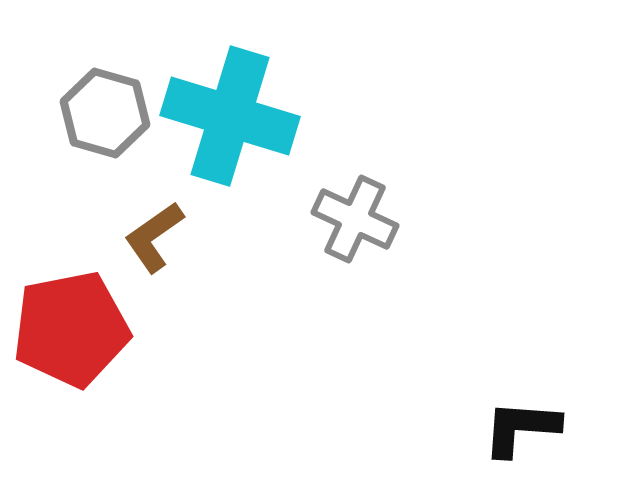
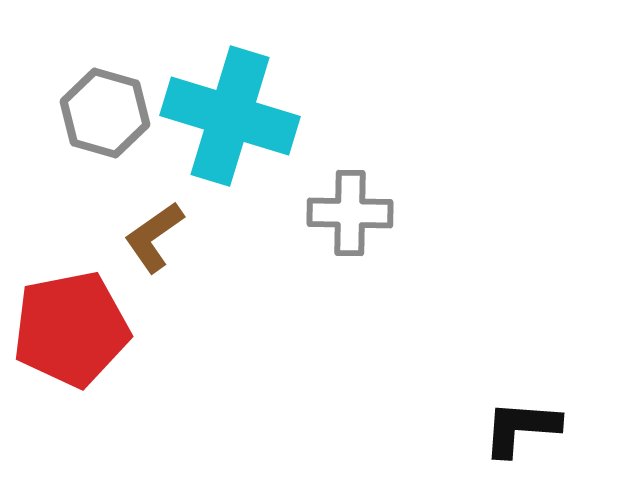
gray cross: moved 5 px left, 6 px up; rotated 24 degrees counterclockwise
